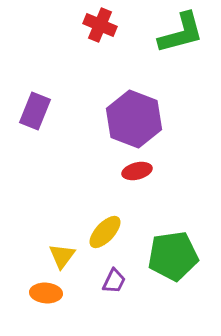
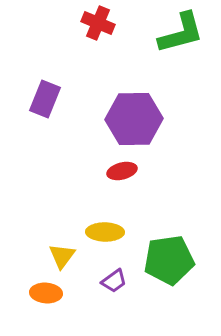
red cross: moved 2 px left, 2 px up
purple rectangle: moved 10 px right, 12 px up
purple hexagon: rotated 22 degrees counterclockwise
red ellipse: moved 15 px left
yellow ellipse: rotated 48 degrees clockwise
green pentagon: moved 4 px left, 4 px down
purple trapezoid: rotated 28 degrees clockwise
